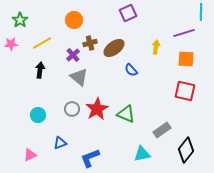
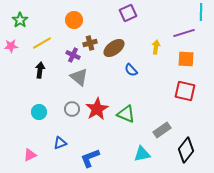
pink star: moved 2 px down
purple cross: rotated 24 degrees counterclockwise
cyan circle: moved 1 px right, 3 px up
